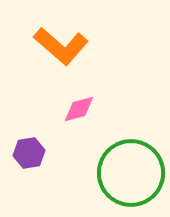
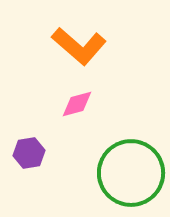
orange L-shape: moved 18 px right
pink diamond: moved 2 px left, 5 px up
